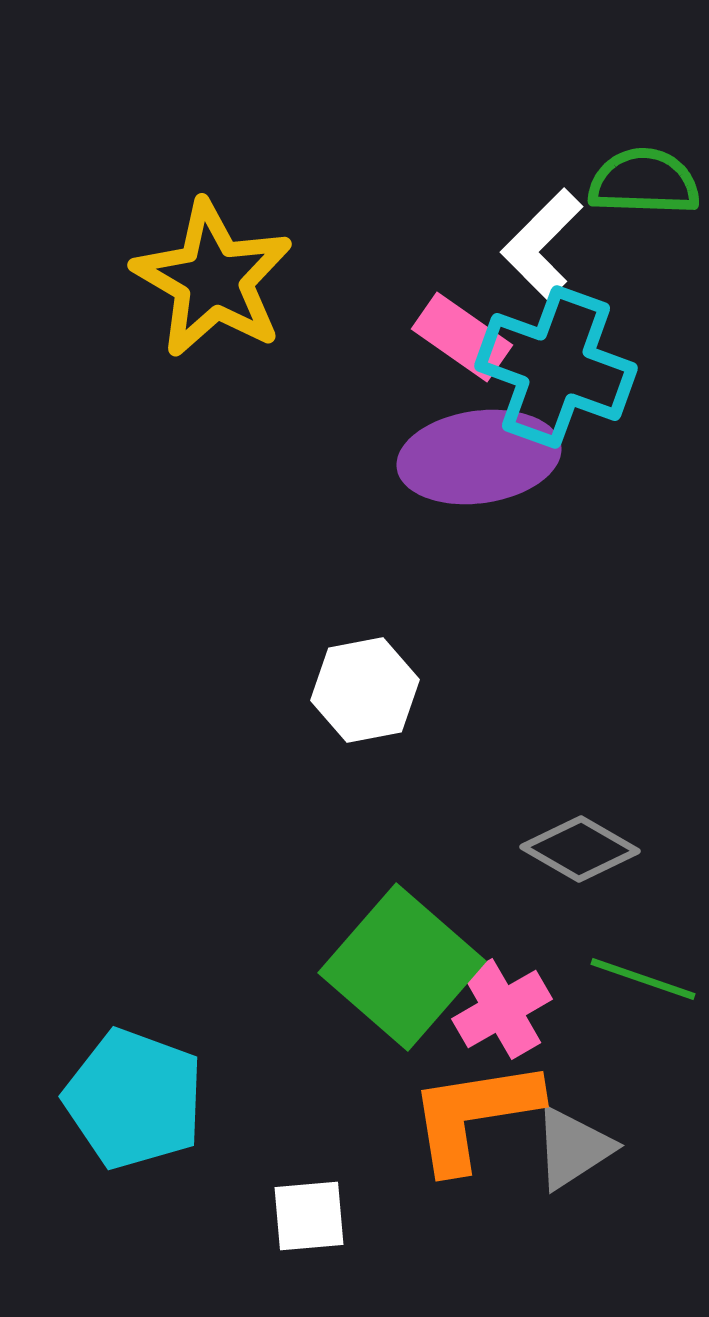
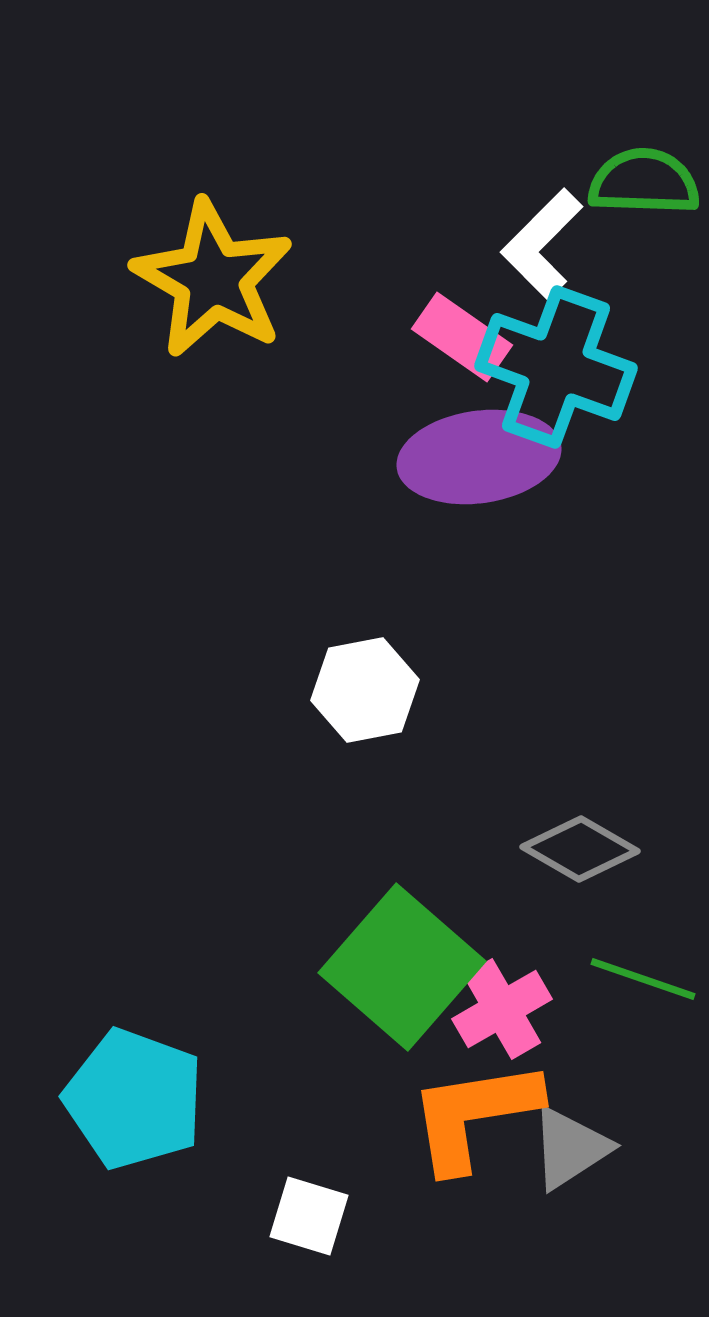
gray triangle: moved 3 px left
white square: rotated 22 degrees clockwise
